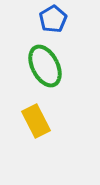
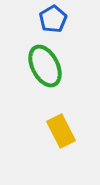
yellow rectangle: moved 25 px right, 10 px down
